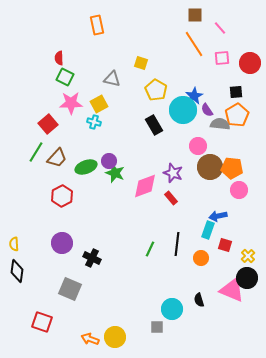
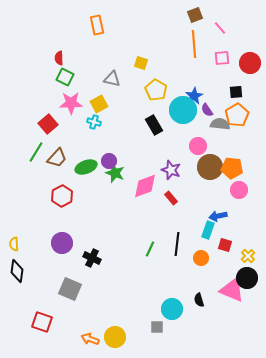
brown square at (195, 15): rotated 21 degrees counterclockwise
orange line at (194, 44): rotated 28 degrees clockwise
purple star at (173, 173): moved 2 px left, 3 px up
